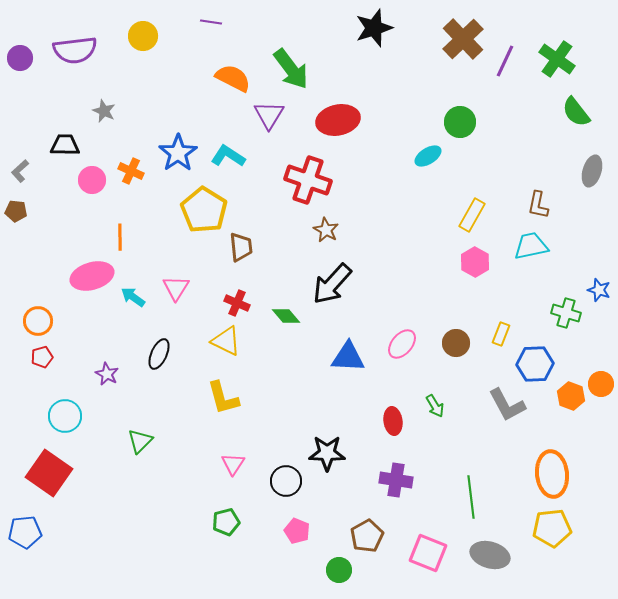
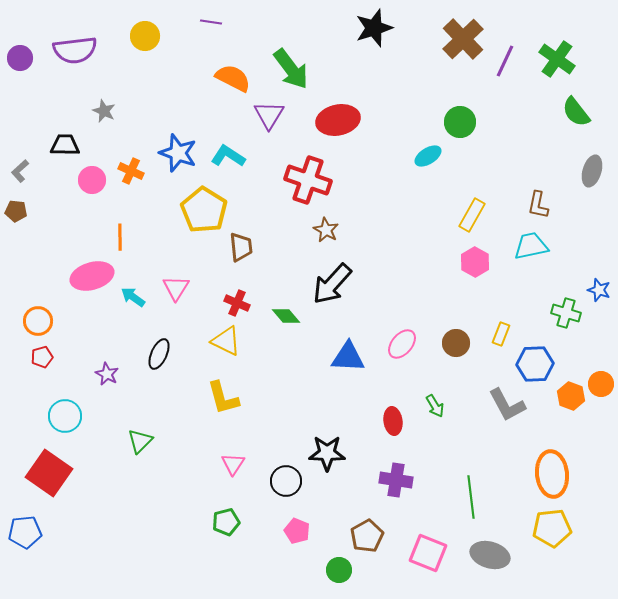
yellow circle at (143, 36): moved 2 px right
blue star at (178, 153): rotated 18 degrees counterclockwise
